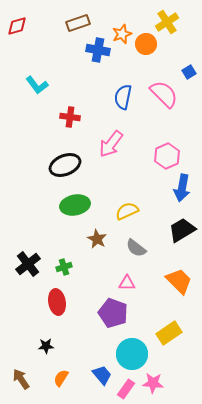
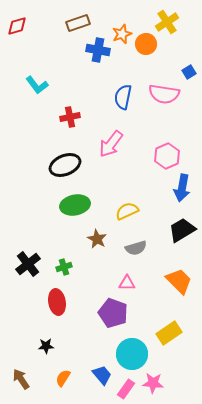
pink semicircle: rotated 144 degrees clockwise
red cross: rotated 18 degrees counterclockwise
gray semicircle: rotated 55 degrees counterclockwise
orange semicircle: moved 2 px right
